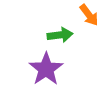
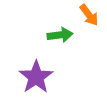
purple star: moved 10 px left, 8 px down
